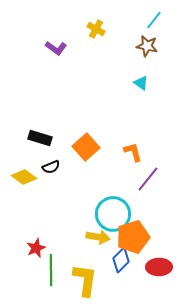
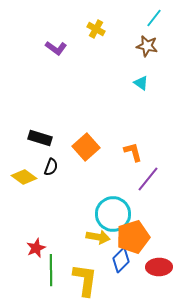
cyan line: moved 2 px up
black semicircle: rotated 48 degrees counterclockwise
